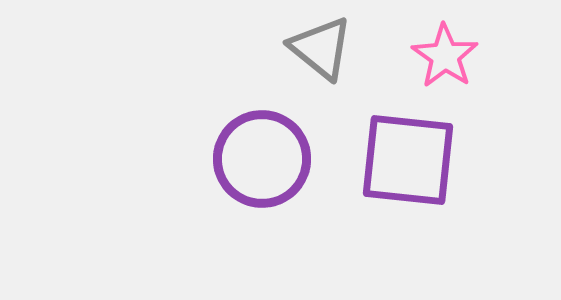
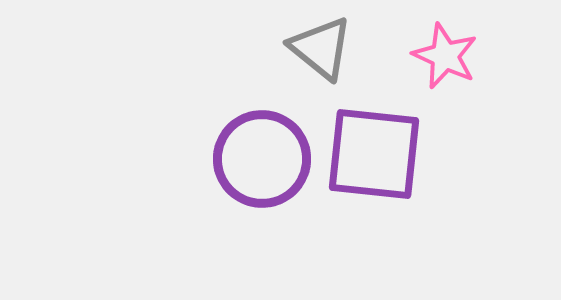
pink star: rotated 10 degrees counterclockwise
purple square: moved 34 px left, 6 px up
